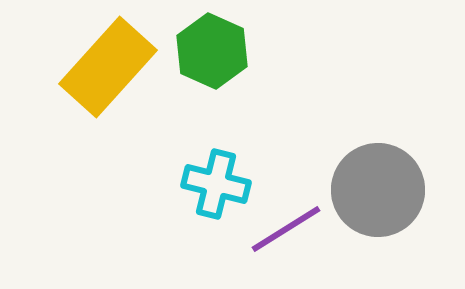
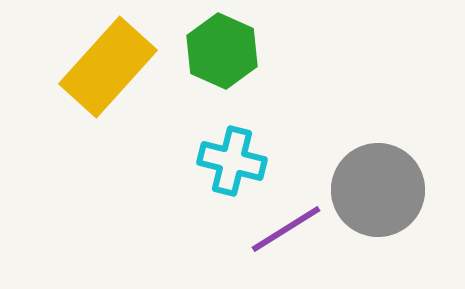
green hexagon: moved 10 px right
cyan cross: moved 16 px right, 23 px up
